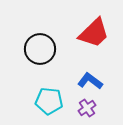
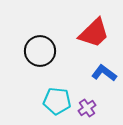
black circle: moved 2 px down
blue L-shape: moved 14 px right, 8 px up
cyan pentagon: moved 8 px right
